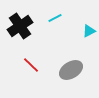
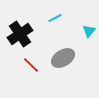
black cross: moved 8 px down
cyan triangle: rotated 24 degrees counterclockwise
gray ellipse: moved 8 px left, 12 px up
